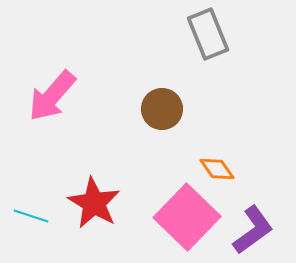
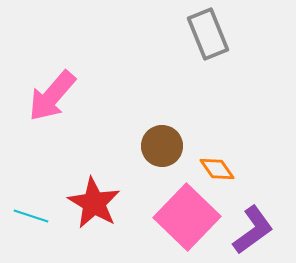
brown circle: moved 37 px down
